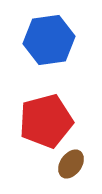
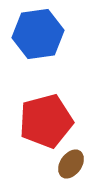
blue hexagon: moved 11 px left, 6 px up
